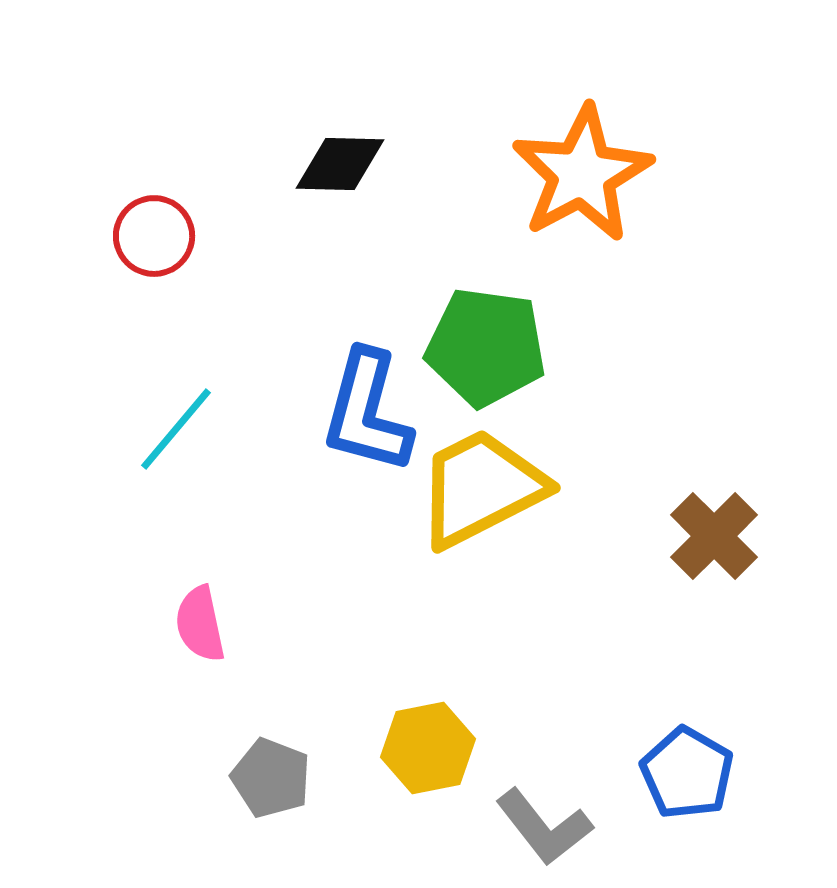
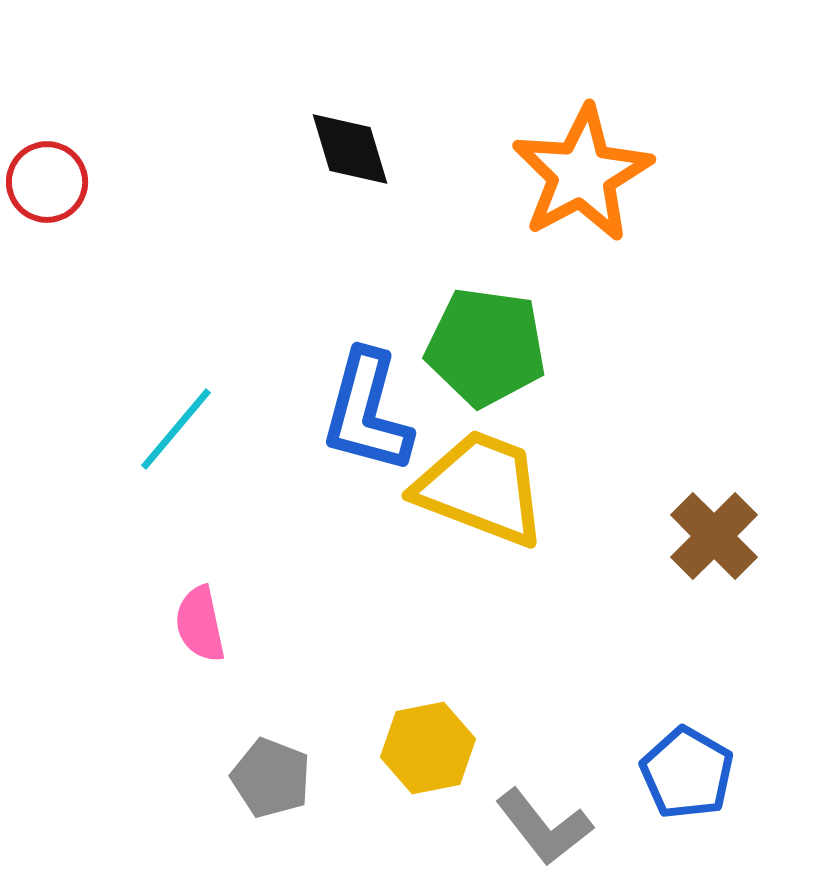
black diamond: moved 10 px right, 15 px up; rotated 72 degrees clockwise
red circle: moved 107 px left, 54 px up
yellow trapezoid: rotated 48 degrees clockwise
